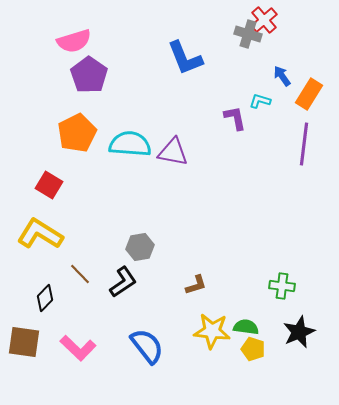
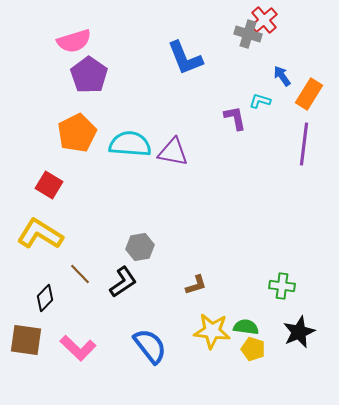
brown square: moved 2 px right, 2 px up
blue semicircle: moved 3 px right
